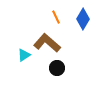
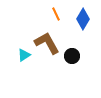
orange line: moved 3 px up
brown L-shape: rotated 20 degrees clockwise
black circle: moved 15 px right, 12 px up
